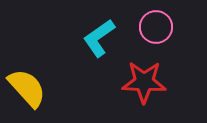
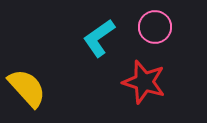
pink circle: moved 1 px left
red star: rotated 15 degrees clockwise
